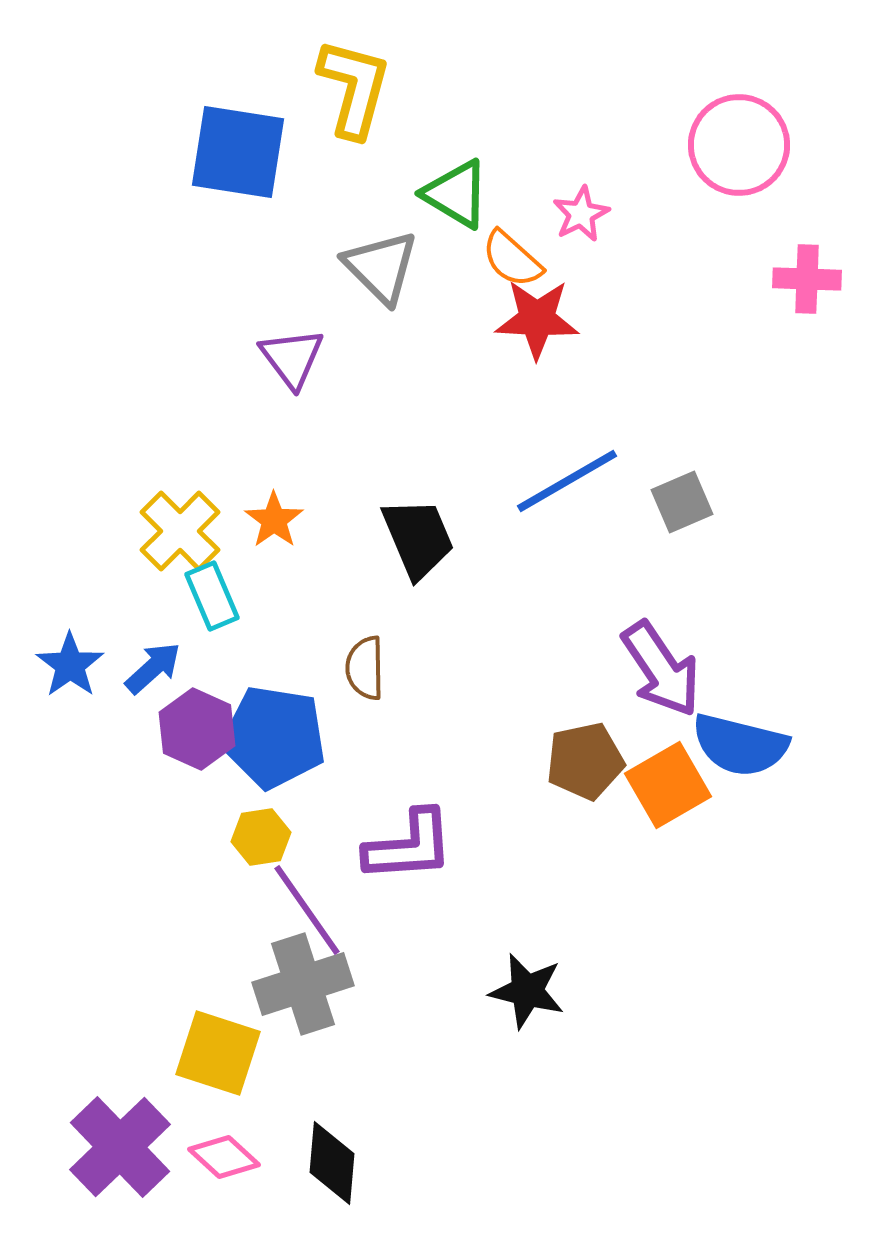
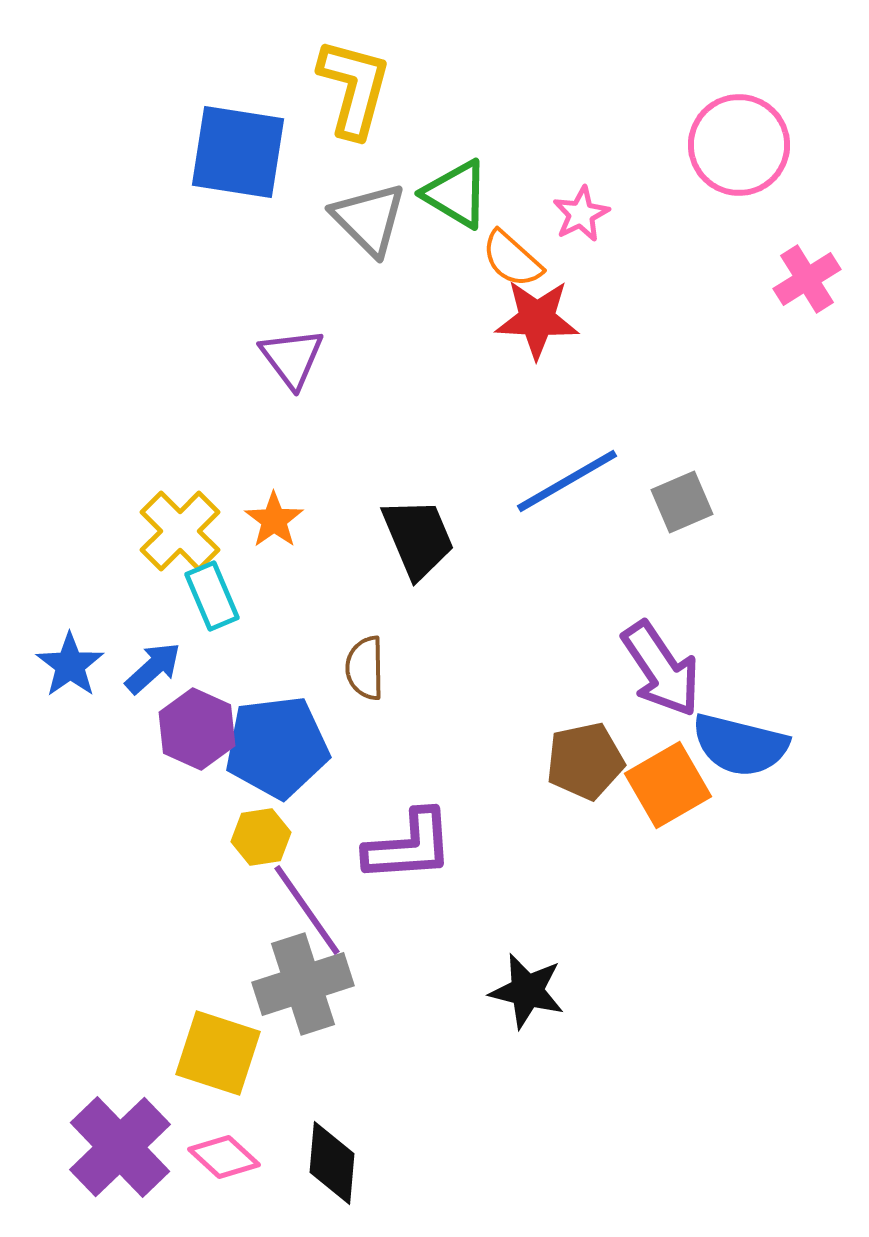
gray triangle: moved 12 px left, 48 px up
pink cross: rotated 34 degrees counterclockwise
blue pentagon: moved 3 px right, 10 px down; rotated 16 degrees counterclockwise
